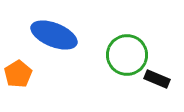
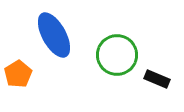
blue ellipse: rotated 39 degrees clockwise
green circle: moved 10 px left
